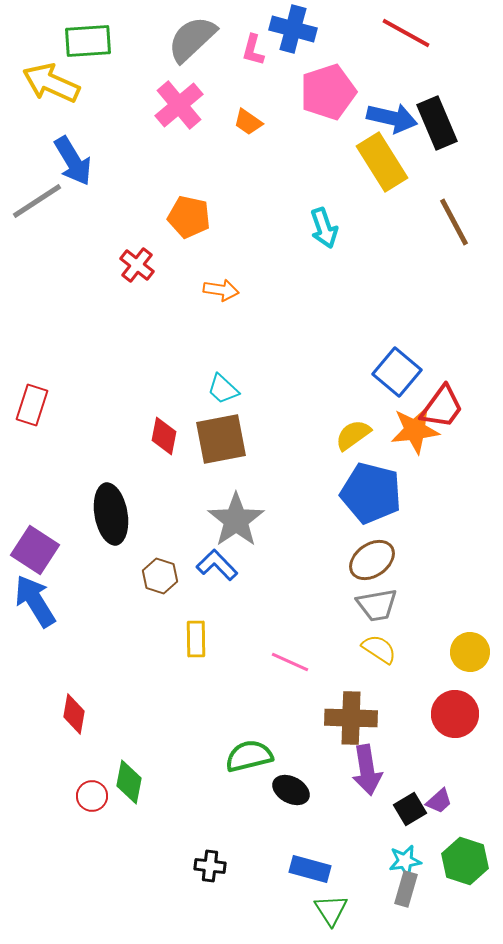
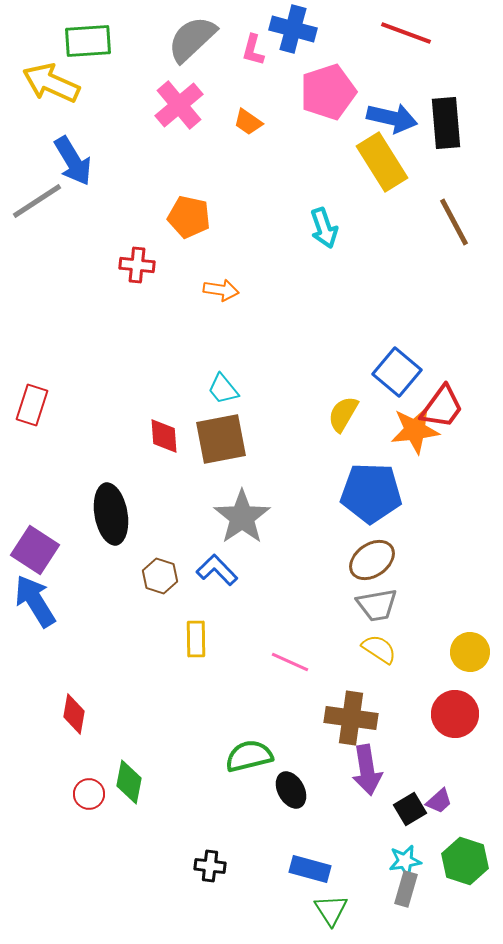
red line at (406, 33): rotated 9 degrees counterclockwise
black rectangle at (437, 123): moved 9 px right; rotated 18 degrees clockwise
red cross at (137, 265): rotated 32 degrees counterclockwise
cyan trapezoid at (223, 389): rotated 8 degrees clockwise
yellow semicircle at (353, 435): moved 10 px left, 21 px up; rotated 24 degrees counterclockwise
red diamond at (164, 436): rotated 15 degrees counterclockwise
blue pentagon at (371, 493): rotated 12 degrees counterclockwise
gray star at (236, 520): moved 6 px right, 3 px up
blue L-shape at (217, 565): moved 5 px down
brown cross at (351, 718): rotated 6 degrees clockwise
black ellipse at (291, 790): rotated 33 degrees clockwise
red circle at (92, 796): moved 3 px left, 2 px up
